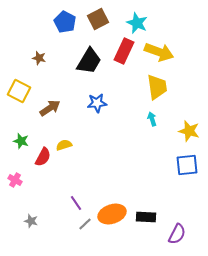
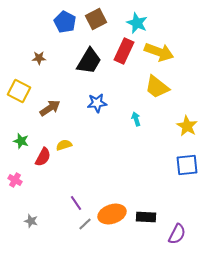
brown square: moved 2 px left
brown star: rotated 16 degrees counterclockwise
yellow trapezoid: rotated 136 degrees clockwise
cyan arrow: moved 16 px left
yellow star: moved 2 px left, 5 px up; rotated 15 degrees clockwise
